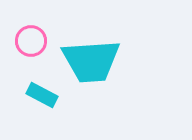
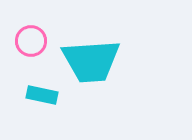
cyan rectangle: rotated 16 degrees counterclockwise
